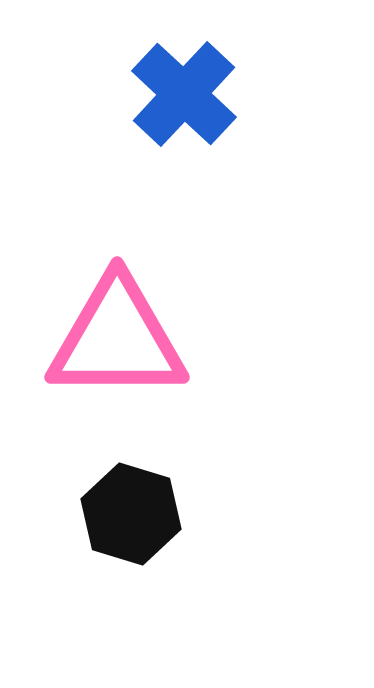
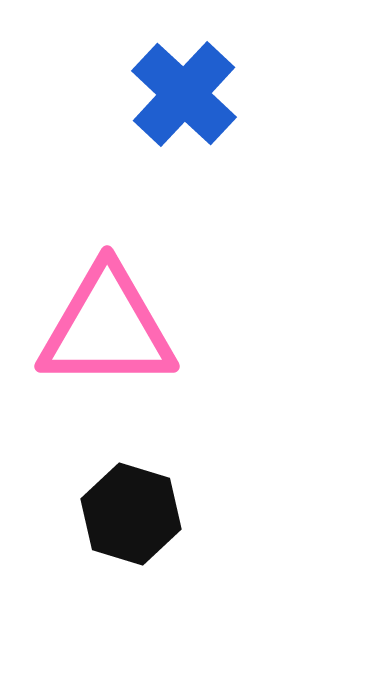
pink triangle: moved 10 px left, 11 px up
